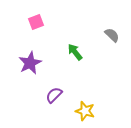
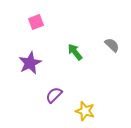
gray semicircle: moved 10 px down
